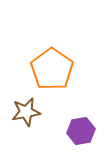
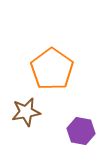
purple hexagon: rotated 20 degrees clockwise
